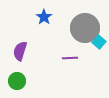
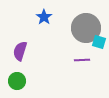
gray circle: moved 1 px right
cyan square: rotated 24 degrees counterclockwise
purple line: moved 12 px right, 2 px down
